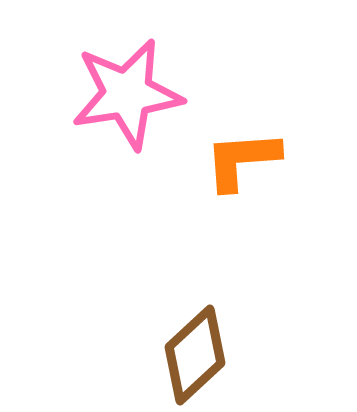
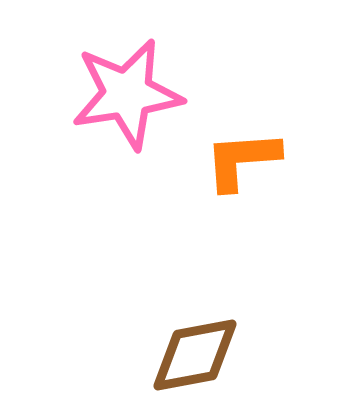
brown diamond: rotated 32 degrees clockwise
